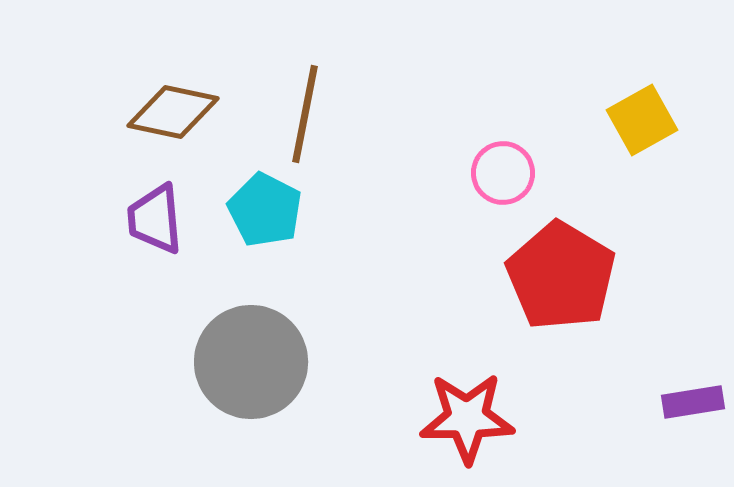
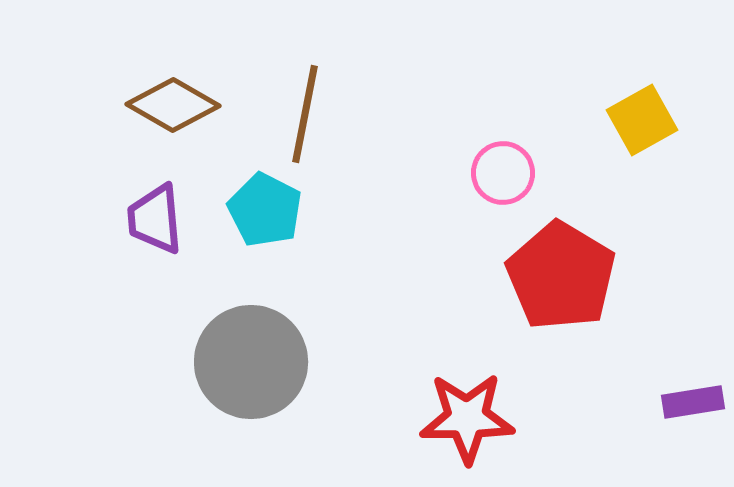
brown diamond: moved 7 px up; rotated 18 degrees clockwise
